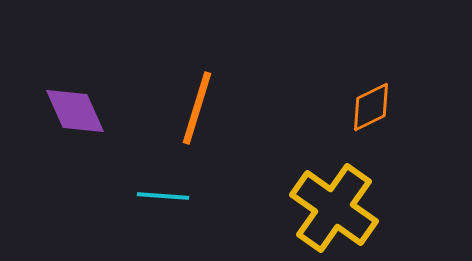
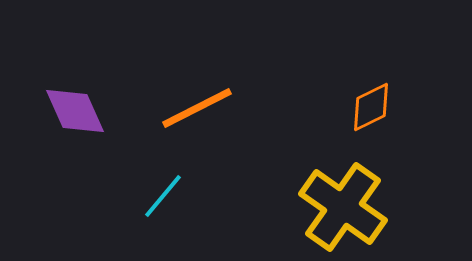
orange line: rotated 46 degrees clockwise
cyan line: rotated 54 degrees counterclockwise
yellow cross: moved 9 px right, 1 px up
